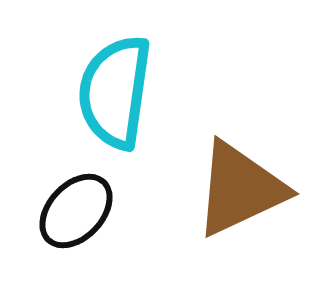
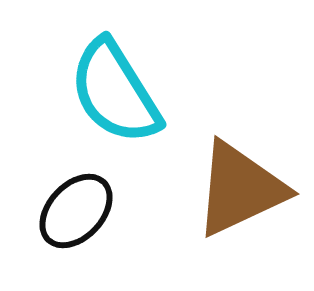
cyan semicircle: rotated 40 degrees counterclockwise
